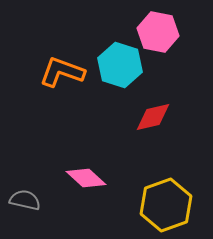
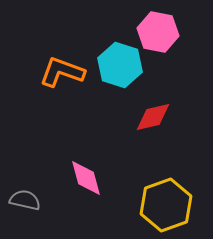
pink diamond: rotated 33 degrees clockwise
